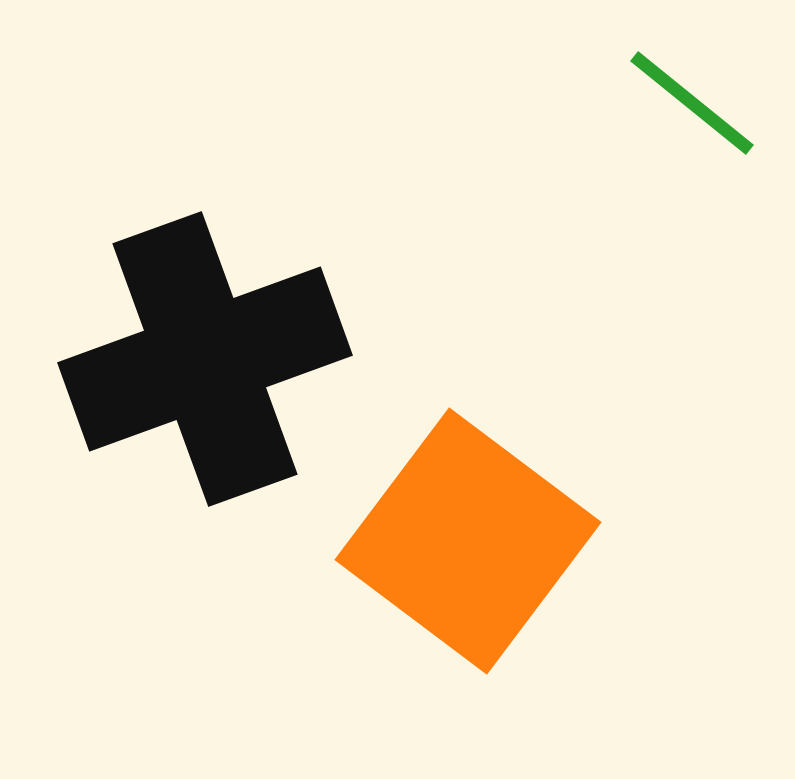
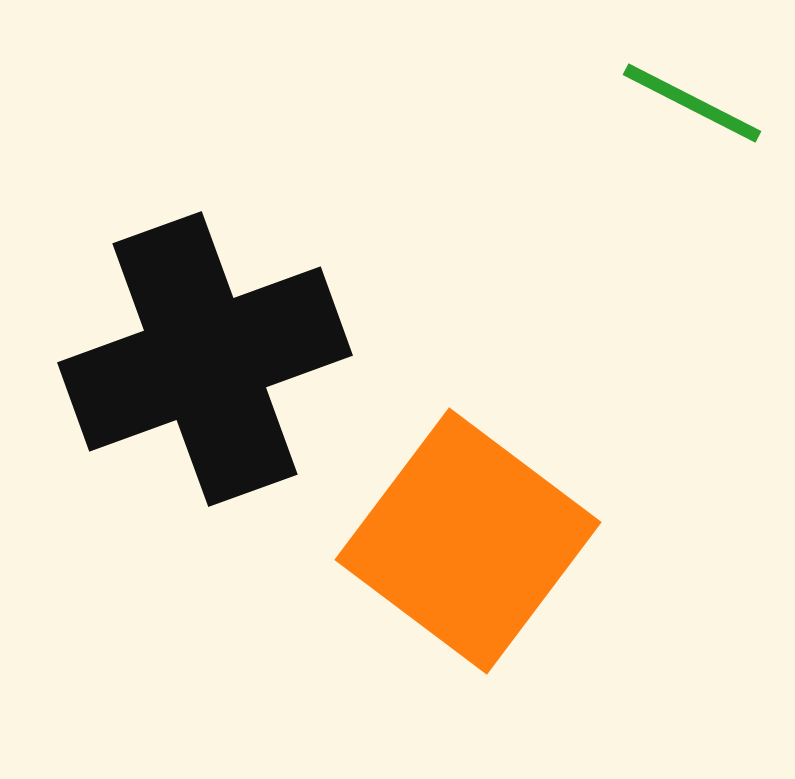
green line: rotated 12 degrees counterclockwise
